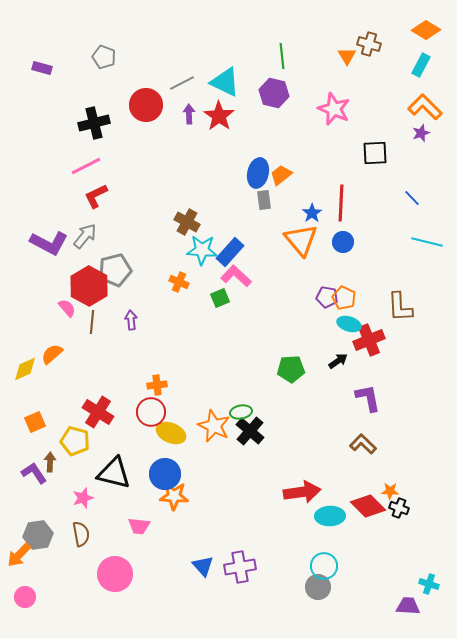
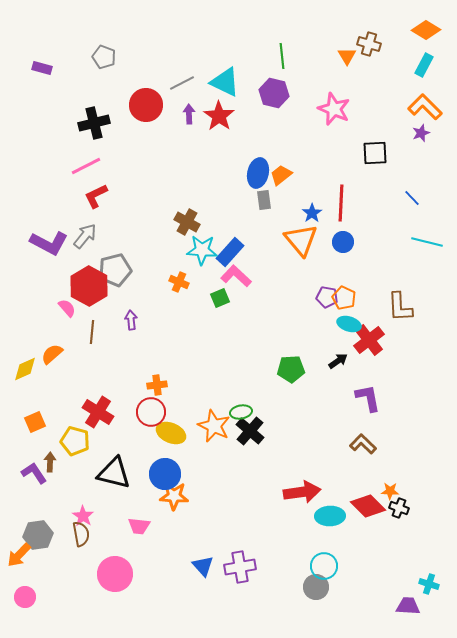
cyan rectangle at (421, 65): moved 3 px right
brown line at (92, 322): moved 10 px down
red cross at (369, 340): rotated 16 degrees counterclockwise
pink star at (83, 498): moved 18 px down; rotated 20 degrees counterclockwise
gray circle at (318, 587): moved 2 px left
